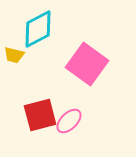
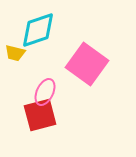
cyan diamond: moved 1 px down; rotated 9 degrees clockwise
yellow trapezoid: moved 1 px right, 2 px up
pink ellipse: moved 24 px left, 29 px up; rotated 20 degrees counterclockwise
